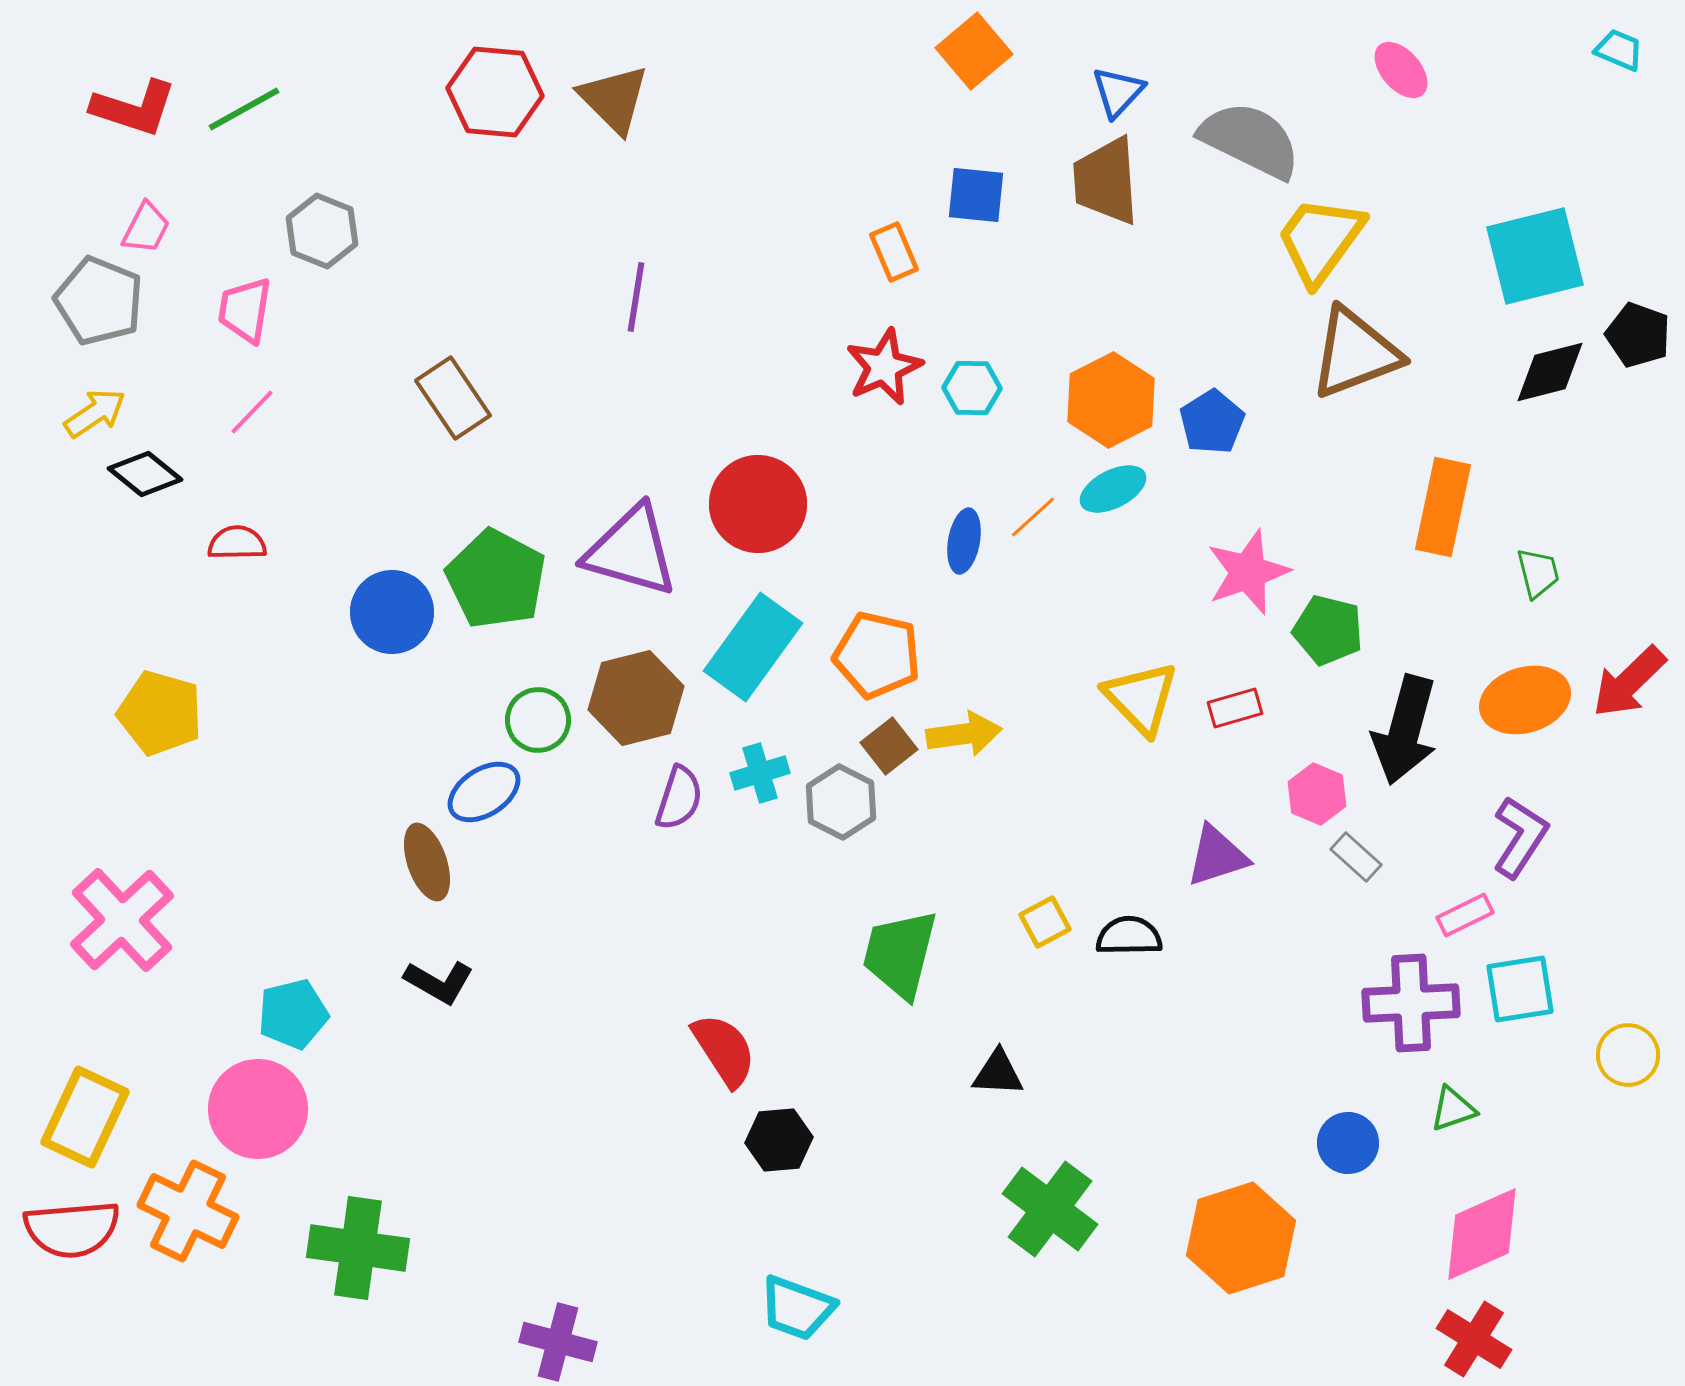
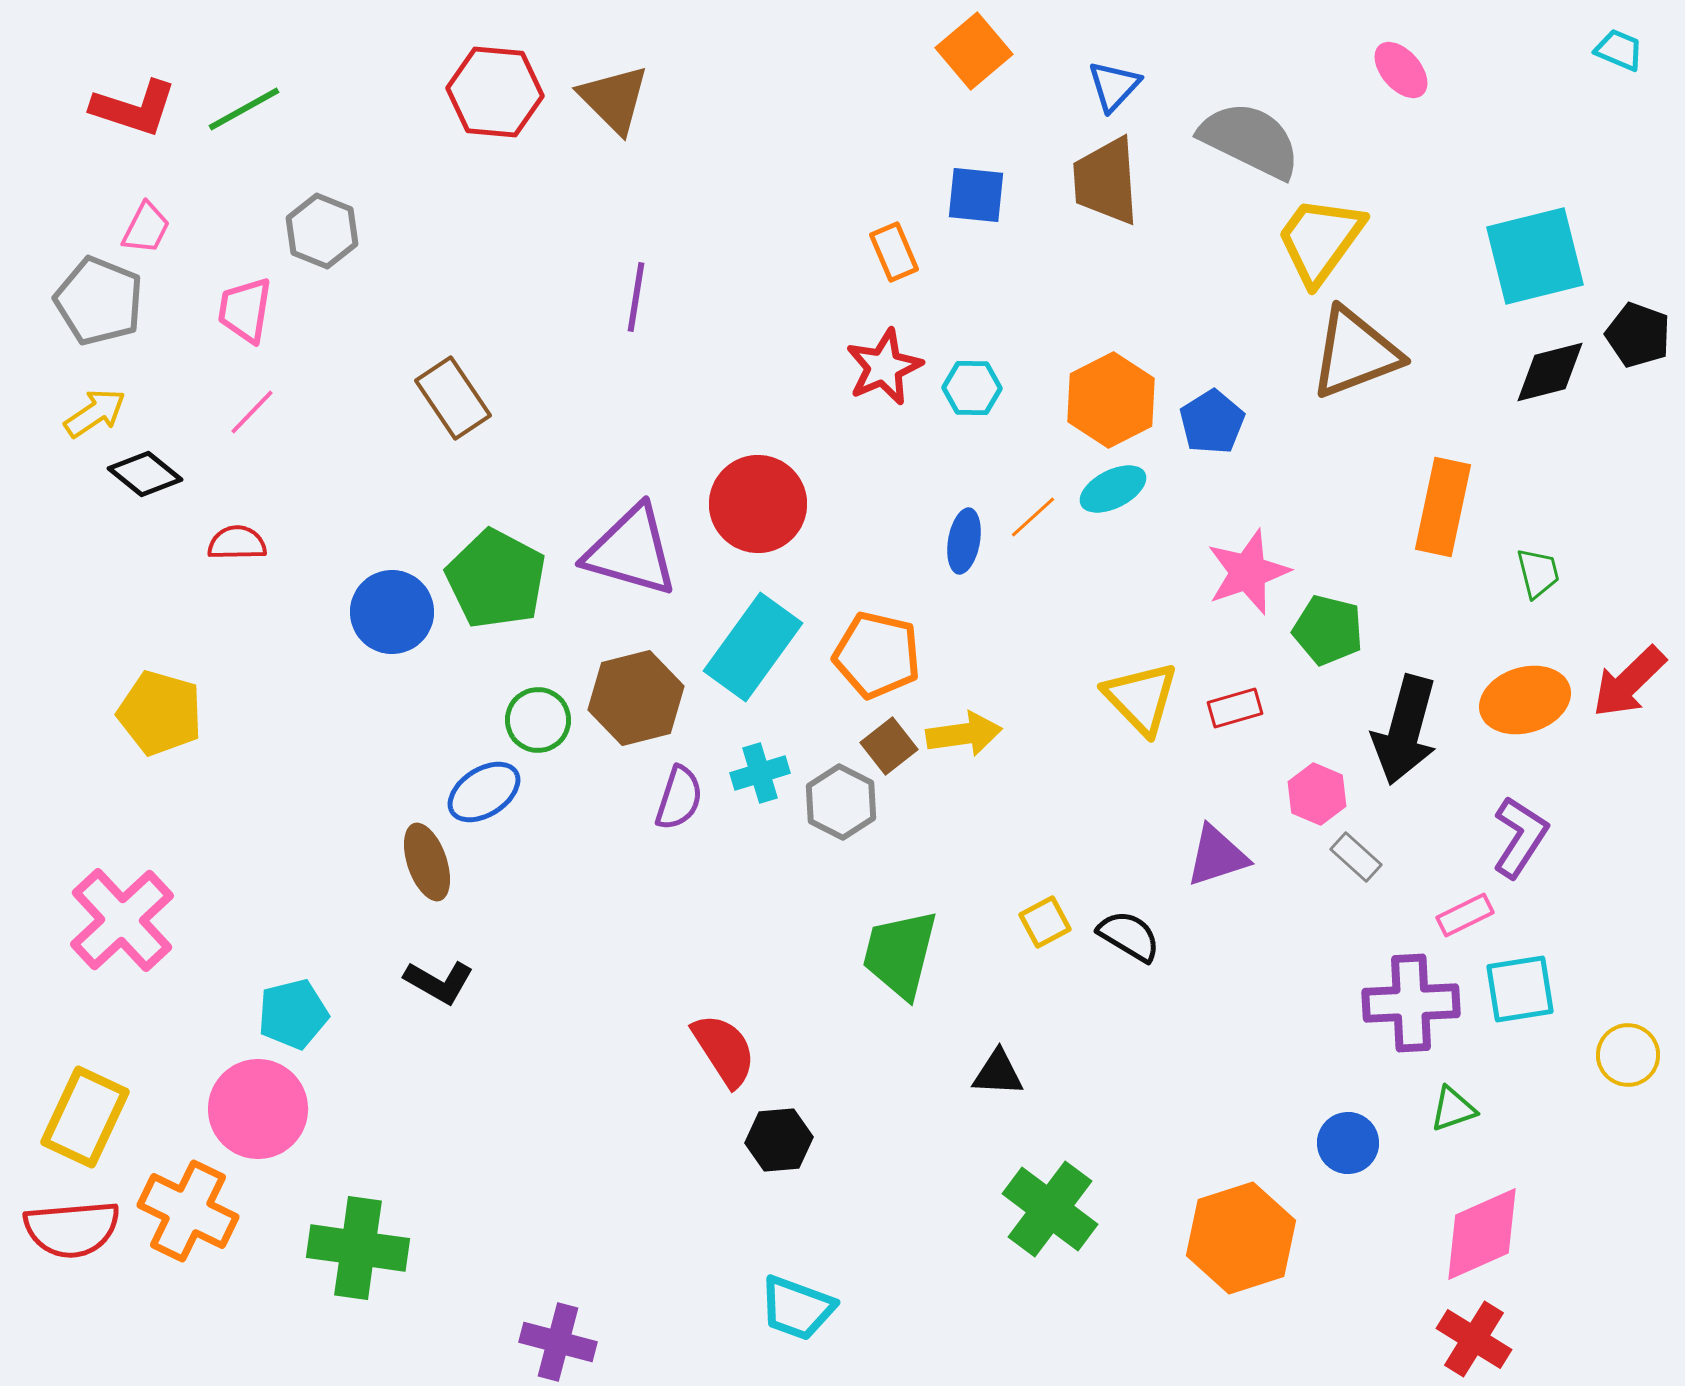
blue triangle at (1118, 92): moved 4 px left, 6 px up
black semicircle at (1129, 936): rotated 32 degrees clockwise
